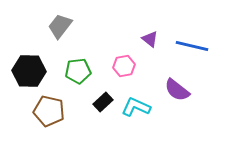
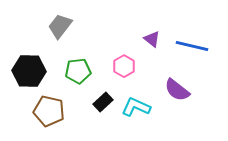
purple triangle: moved 2 px right
pink hexagon: rotated 20 degrees counterclockwise
